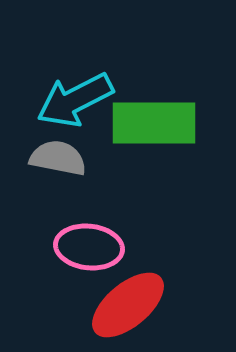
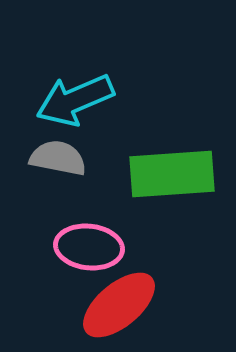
cyan arrow: rotated 4 degrees clockwise
green rectangle: moved 18 px right, 51 px down; rotated 4 degrees counterclockwise
red ellipse: moved 9 px left
